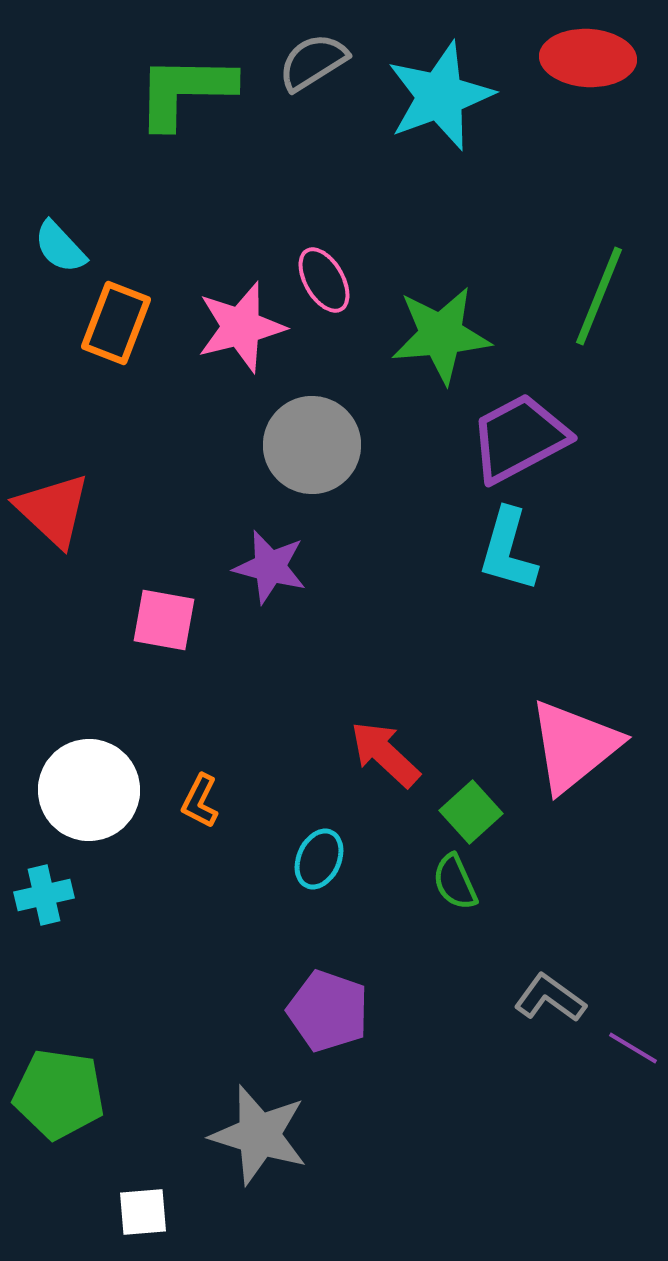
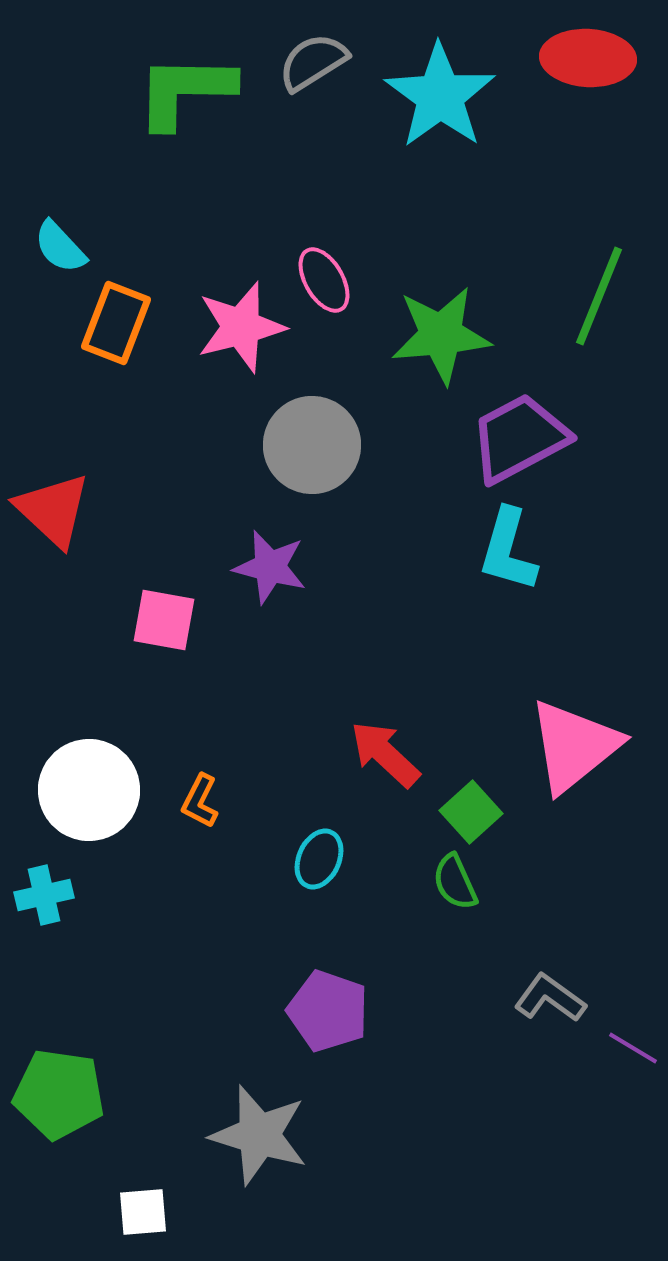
cyan star: rotated 16 degrees counterclockwise
